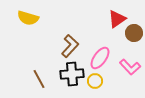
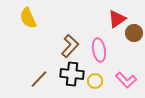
yellow semicircle: rotated 50 degrees clockwise
pink ellipse: moved 1 px left, 8 px up; rotated 45 degrees counterclockwise
pink L-shape: moved 4 px left, 13 px down
black cross: rotated 10 degrees clockwise
brown line: rotated 72 degrees clockwise
